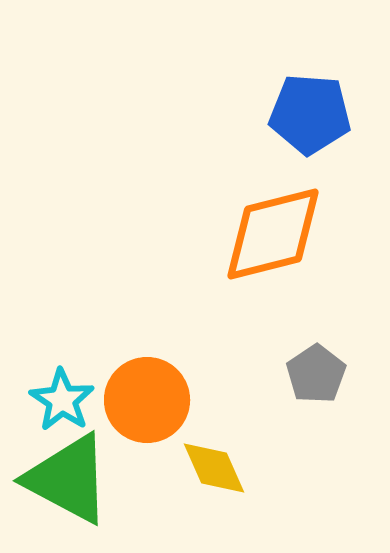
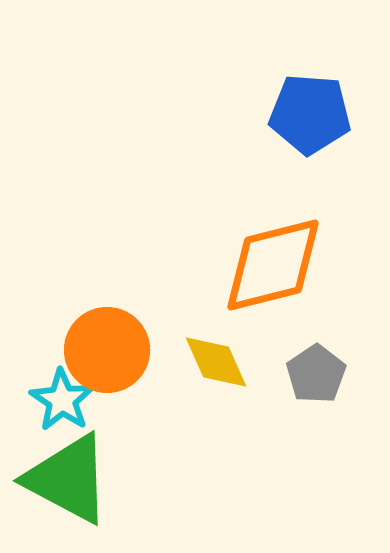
orange diamond: moved 31 px down
orange circle: moved 40 px left, 50 px up
yellow diamond: moved 2 px right, 106 px up
